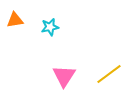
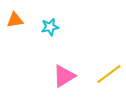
pink triangle: rotated 25 degrees clockwise
